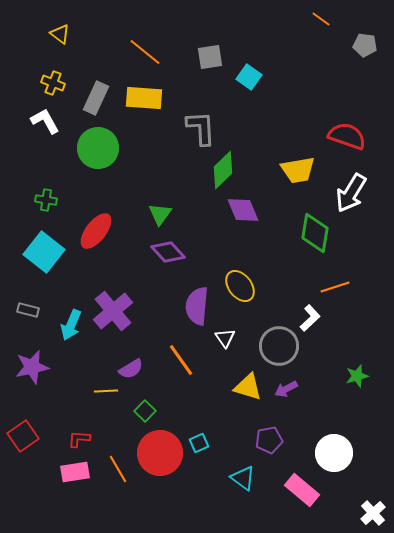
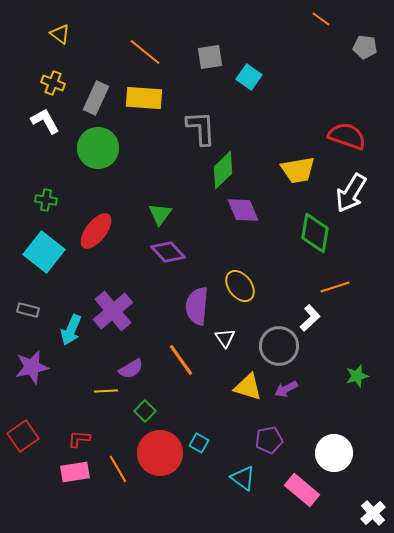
gray pentagon at (365, 45): moved 2 px down
cyan arrow at (71, 325): moved 5 px down
cyan square at (199, 443): rotated 36 degrees counterclockwise
